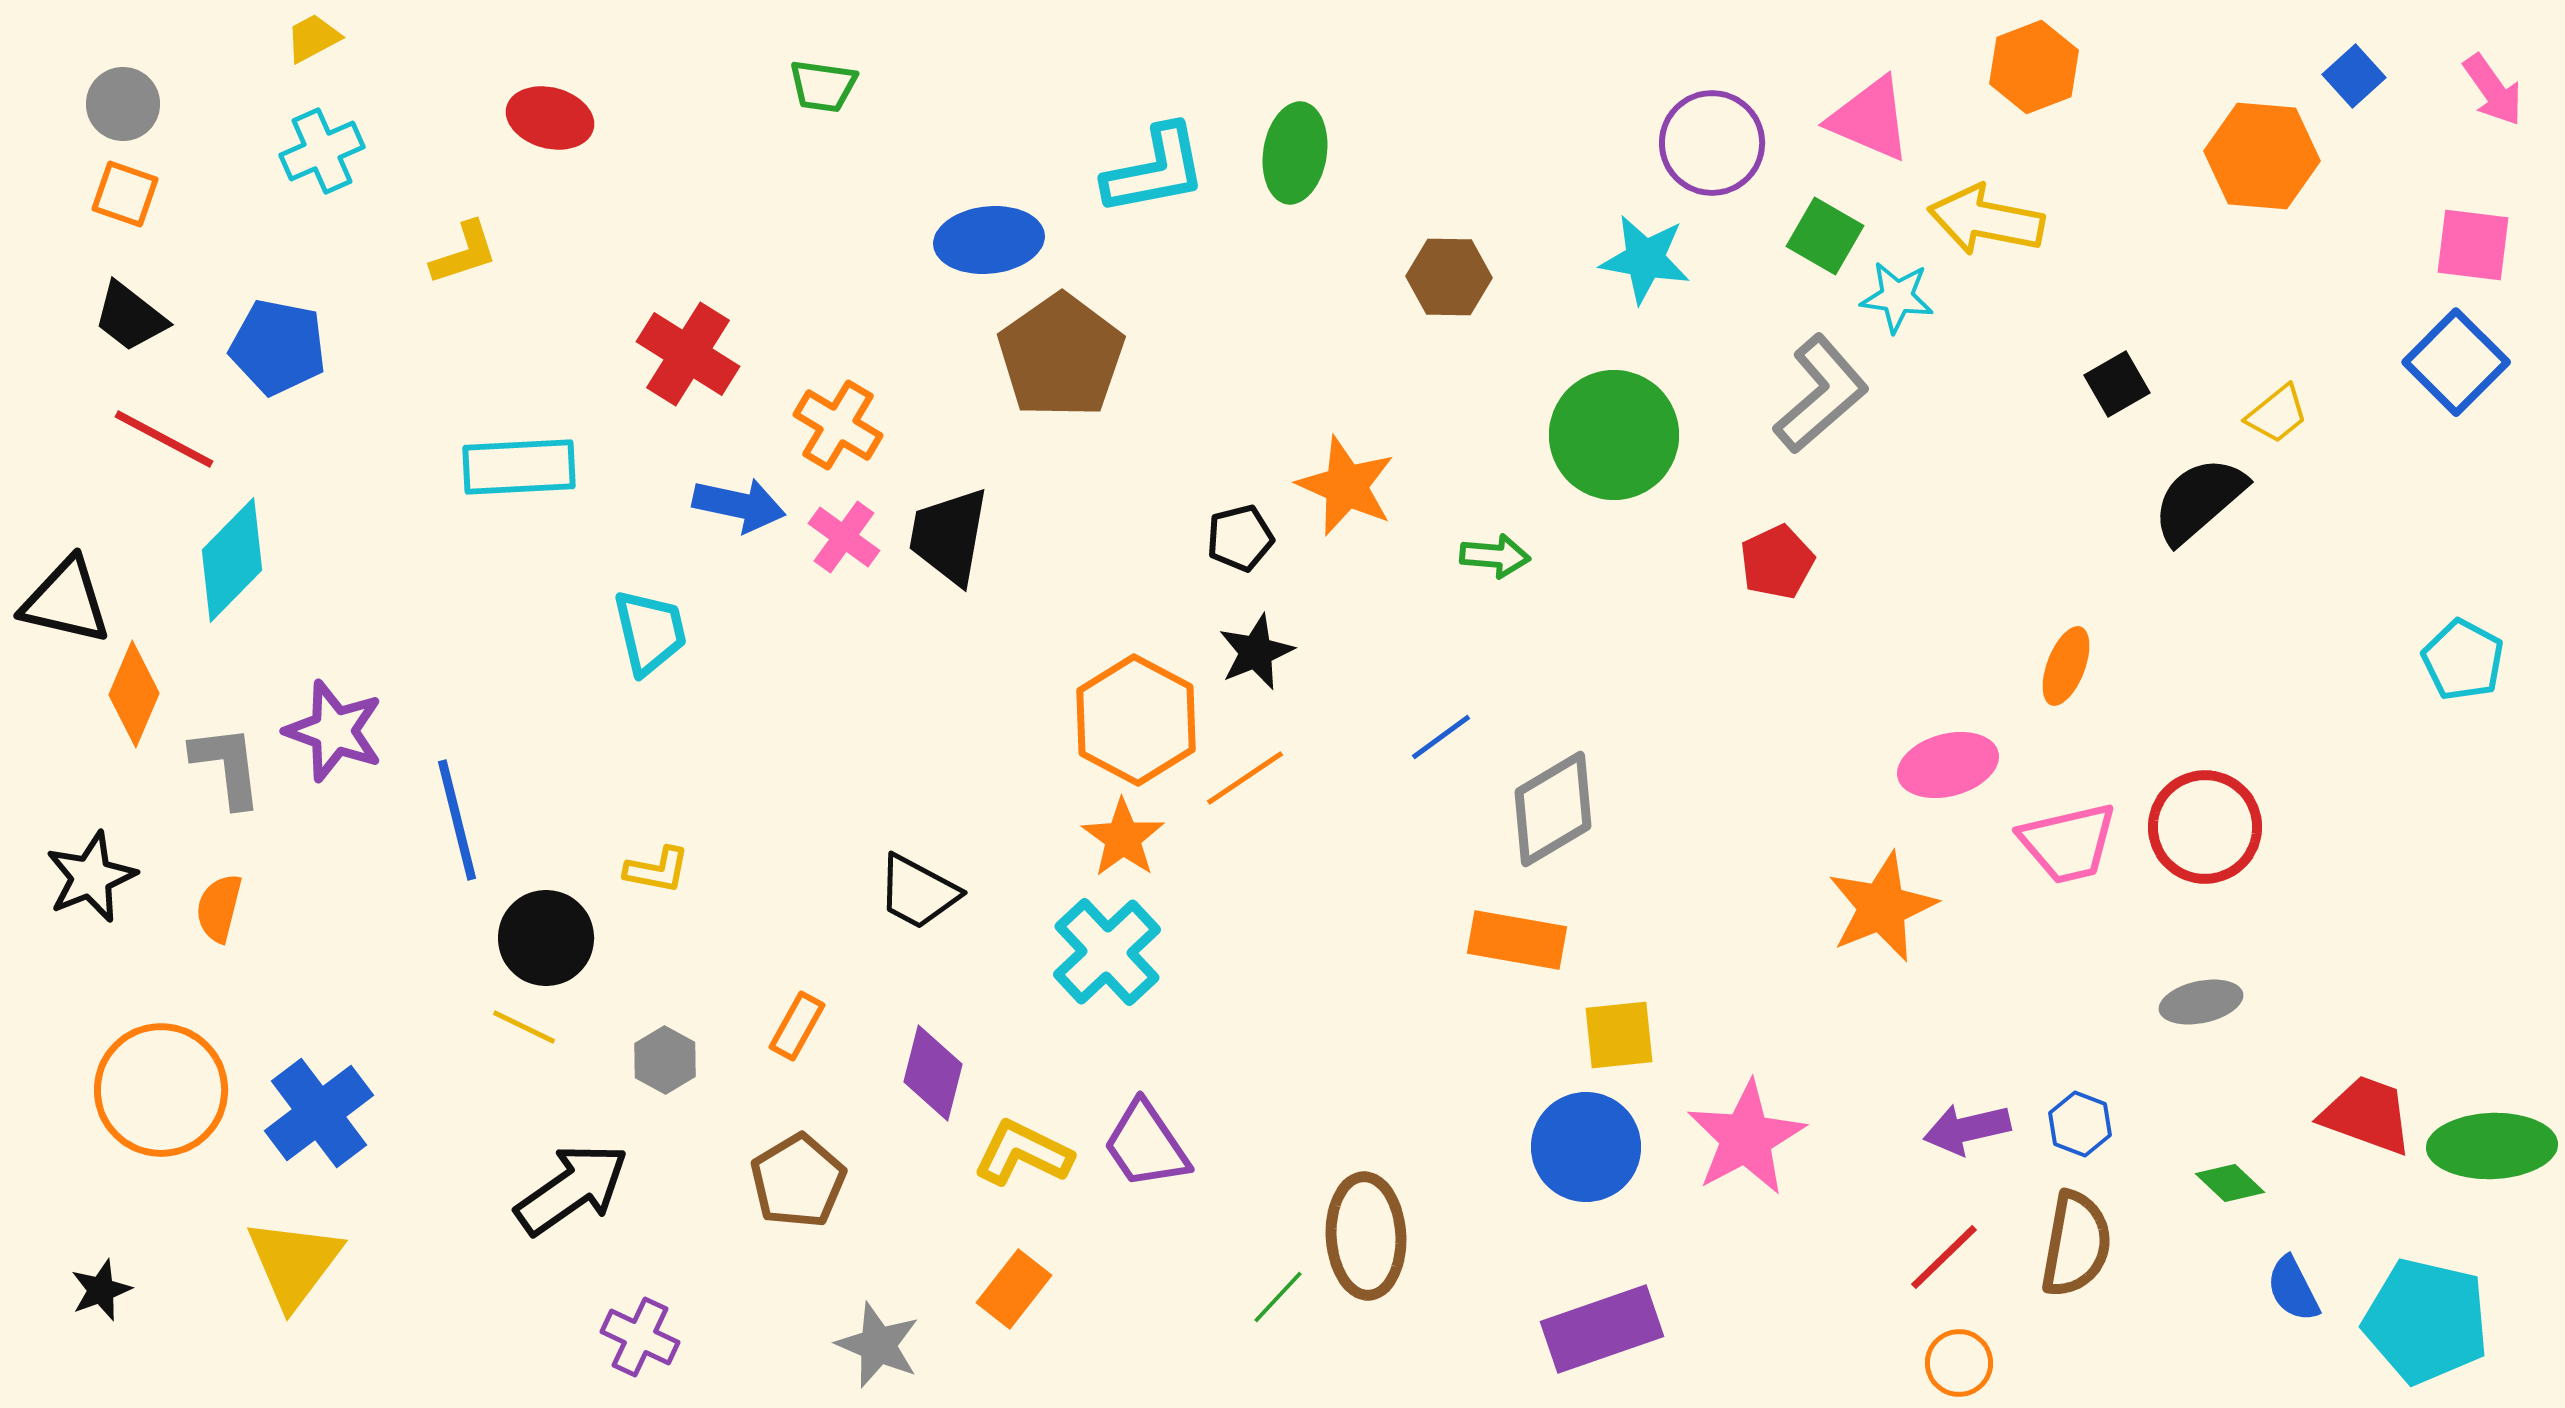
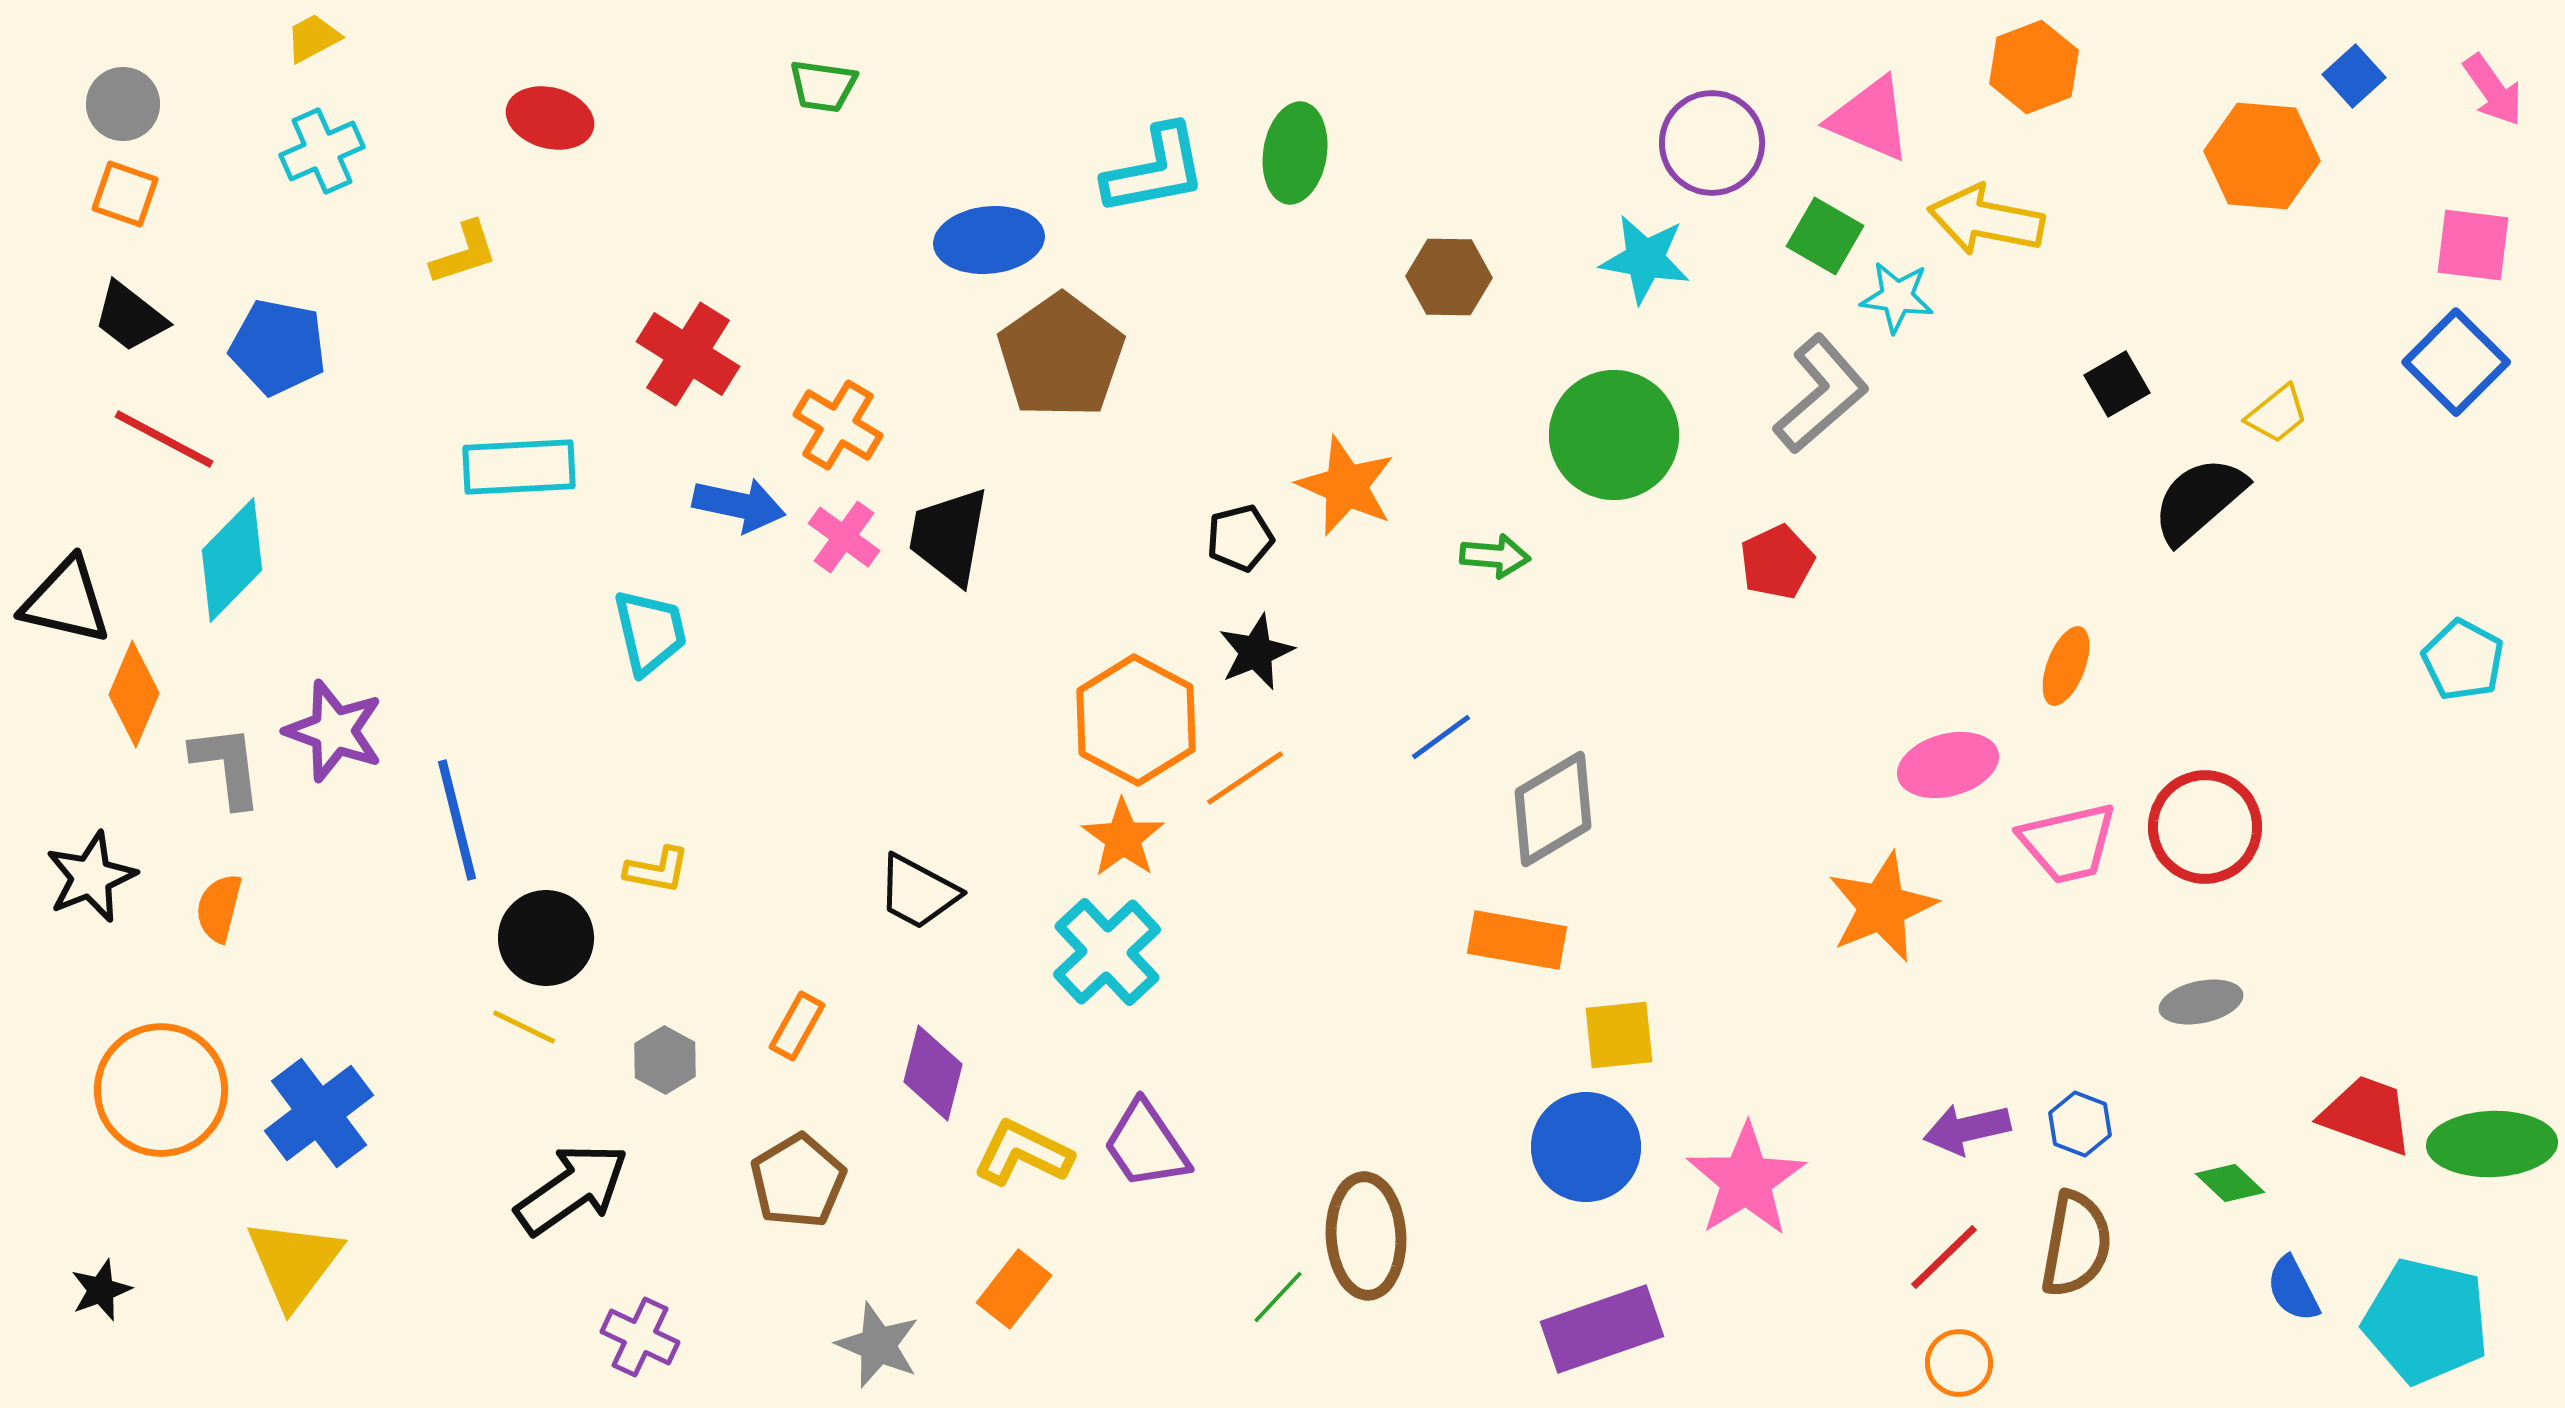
pink star at (1746, 1138): moved 42 px down; rotated 4 degrees counterclockwise
green ellipse at (2492, 1146): moved 2 px up
